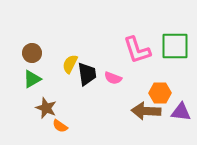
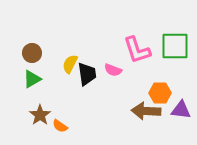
pink semicircle: moved 8 px up
brown star: moved 6 px left, 7 px down; rotated 15 degrees clockwise
purple triangle: moved 2 px up
